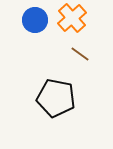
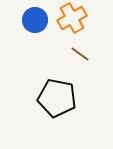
orange cross: rotated 12 degrees clockwise
black pentagon: moved 1 px right
